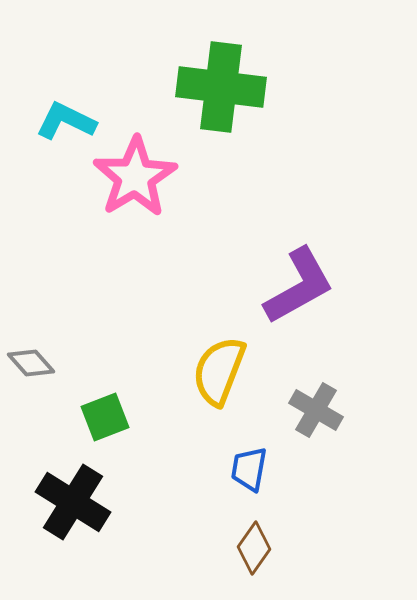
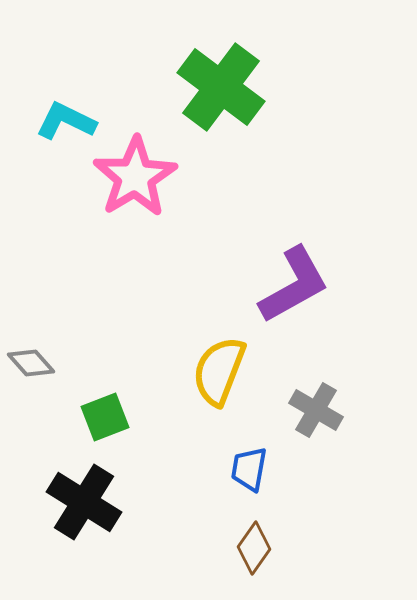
green cross: rotated 30 degrees clockwise
purple L-shape: moved 5 px left, 1 px up
black cross: moved 11 px right
